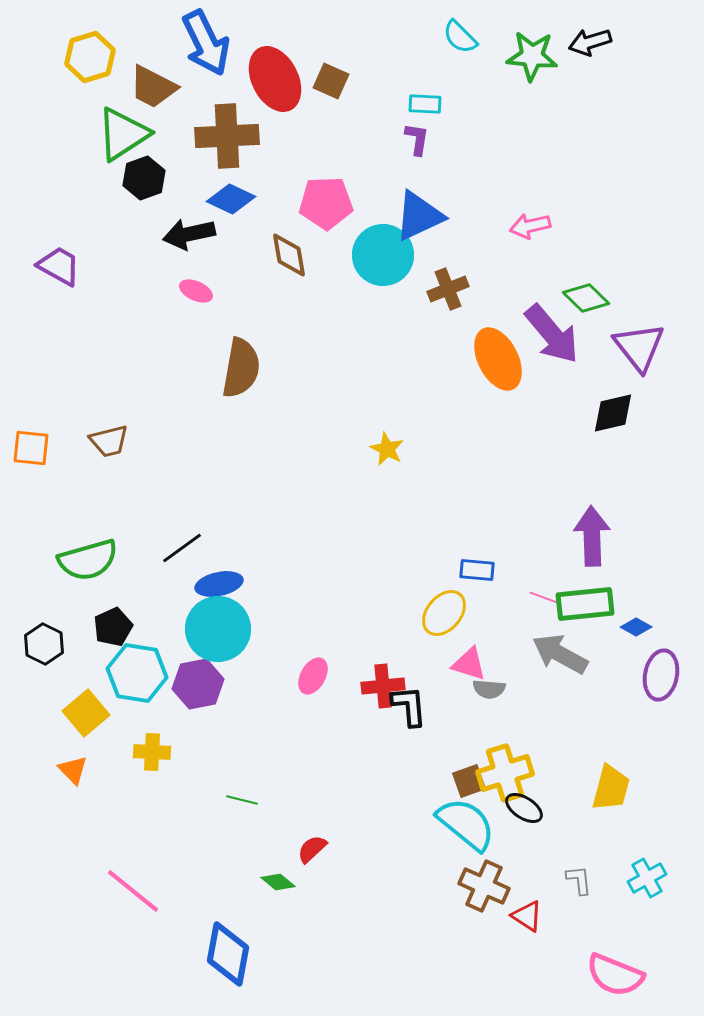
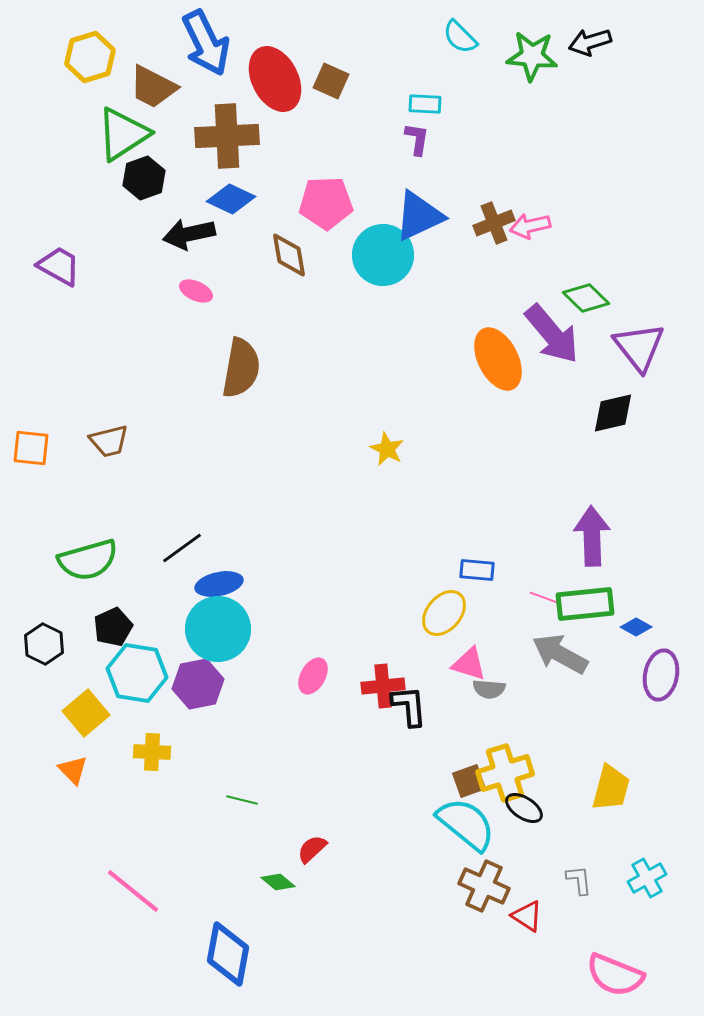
brown cross at (448, 289): moved 46 px right, 66 px up
